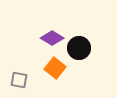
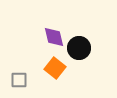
purple diamond: moved 2 px right, 1 px up; rotated 45 degrees clockwise
gray square: rotated 12 degrees counterclockwise
